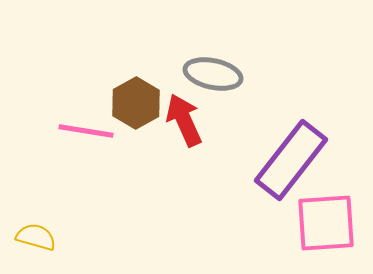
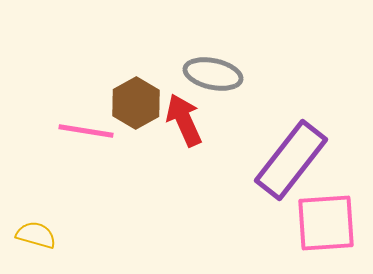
yellow semicircle: moved 2 px up
